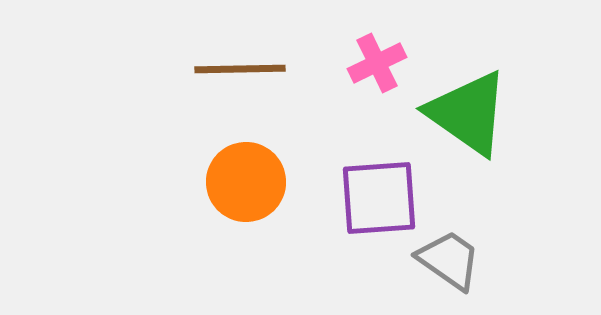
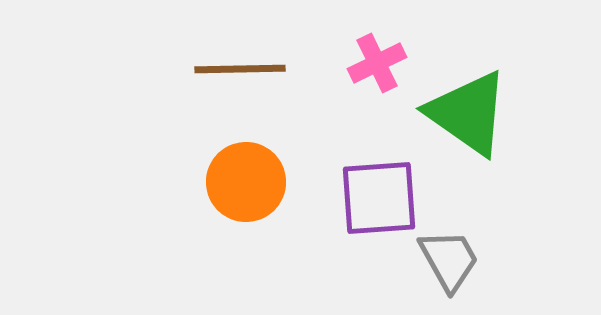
gray trapezoid: rotated 26 degrees clockwise
